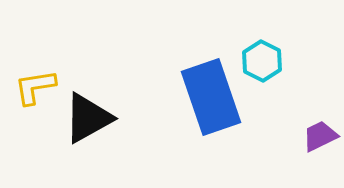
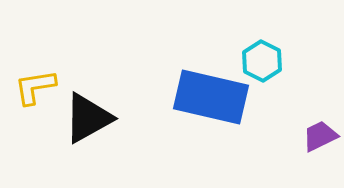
blue rectangle: rotated 58 degrees counterclockwise
